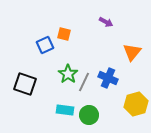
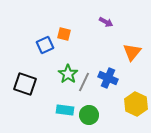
yellow hexagon: rotated 20 degrees counterclockwise
